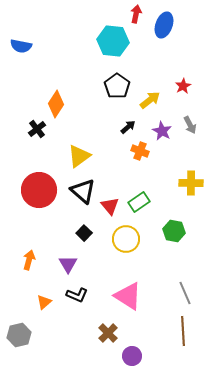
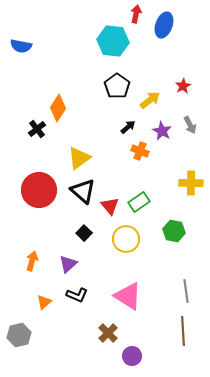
orange diamond: moved 2 px right, 4 px down
yellow triangle: moved 2 px down
orange arrow: moved 3 px right, 1 px down
purple triangle: rotated 18 degrees clockwise
gray line: moved 1 px right, 2 px up; rotated 15 degrees clockwise
